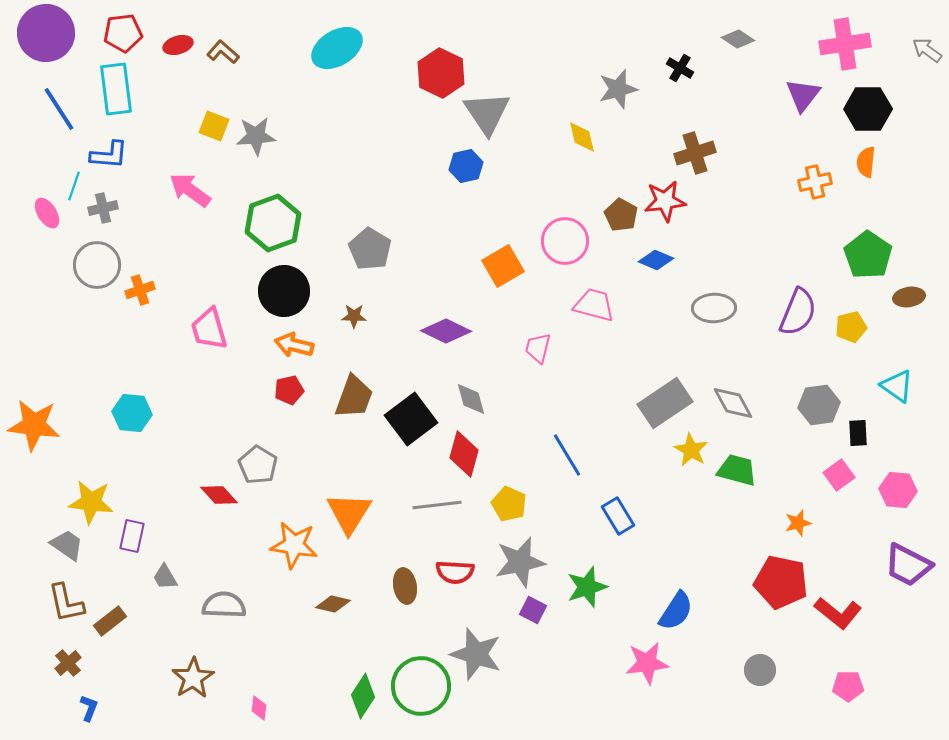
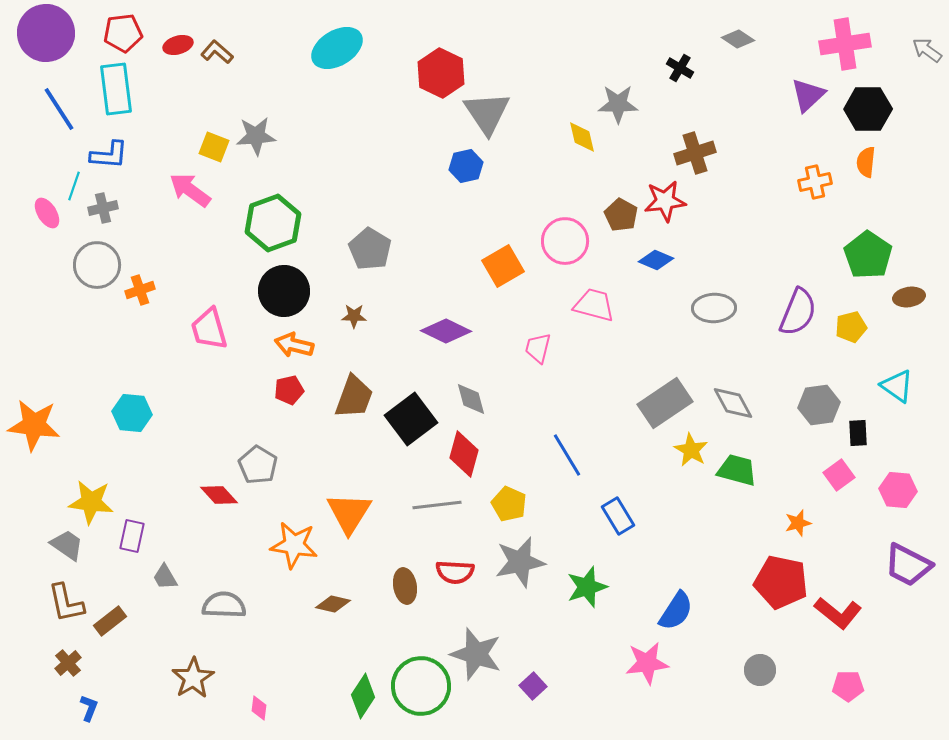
brown L-shape at (223, 52): moved 6 px left
gray star at (618, 89): moved 15 px down; rotated 15 degrees clockwise
purple triangle at (803, 95): moved 5 px right; rotated 9 degrees clockwise
yellow square at (214, 126): moved 21 px down
purple square at (533, 610): moved 76 px down; rotated 20 degrees clockwise
